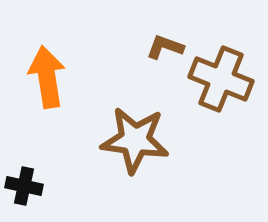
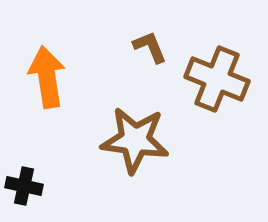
brown L-shape: moved 15 px left; rotated 48 degrees clockwise
brown cross: moved 4 px left
